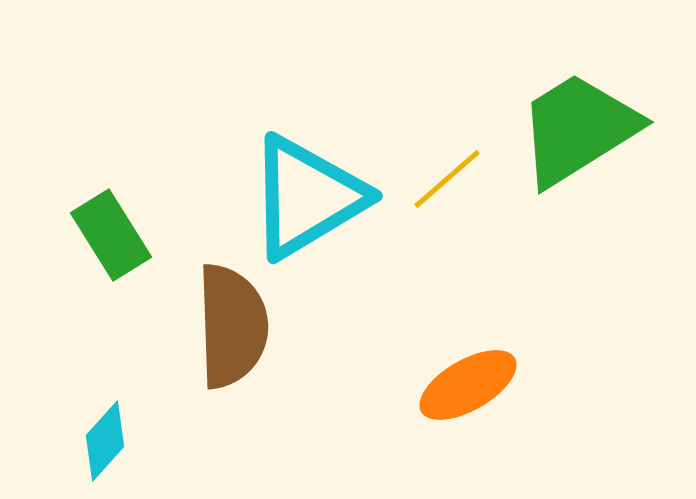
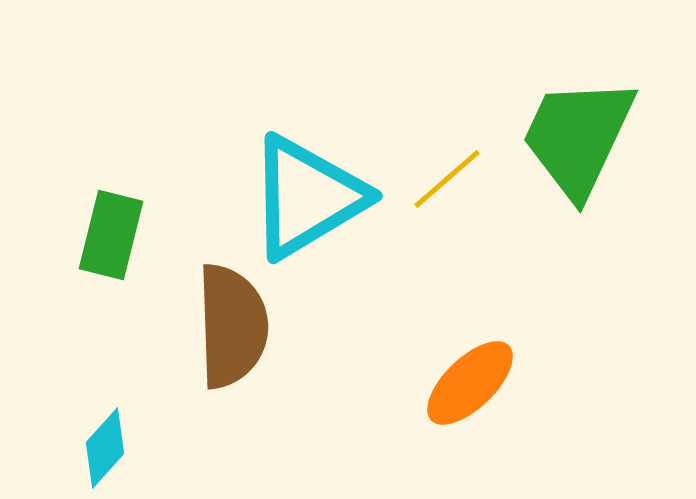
green trapezoid: moved 8 px down; rotated 33 degrees counterclockwise
green rectangle: rotated 46 degrees clockwise
orange ellipse: moved 2 px right, 2 px up; rotated 14 degrees counterclockwise
cyan diamond: moved 7 px down
